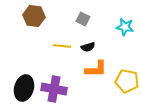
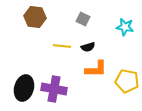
brown hexagon: moved 1 px right, 1 px down
